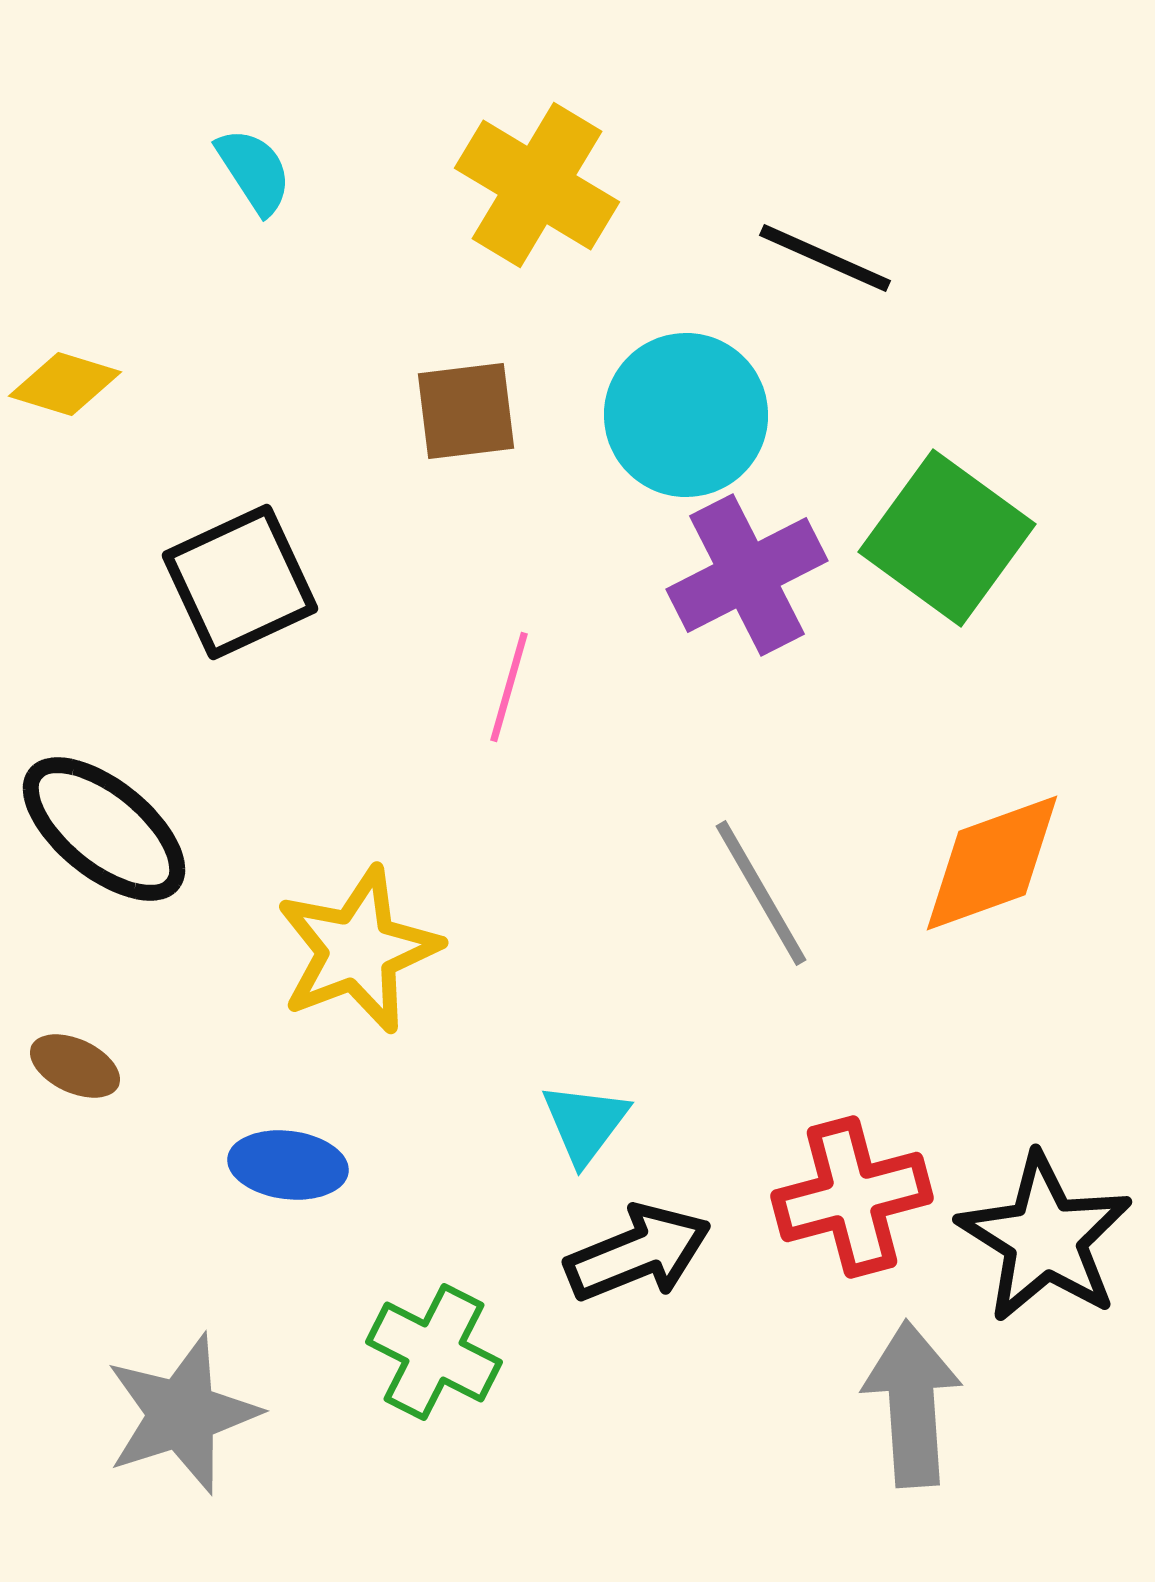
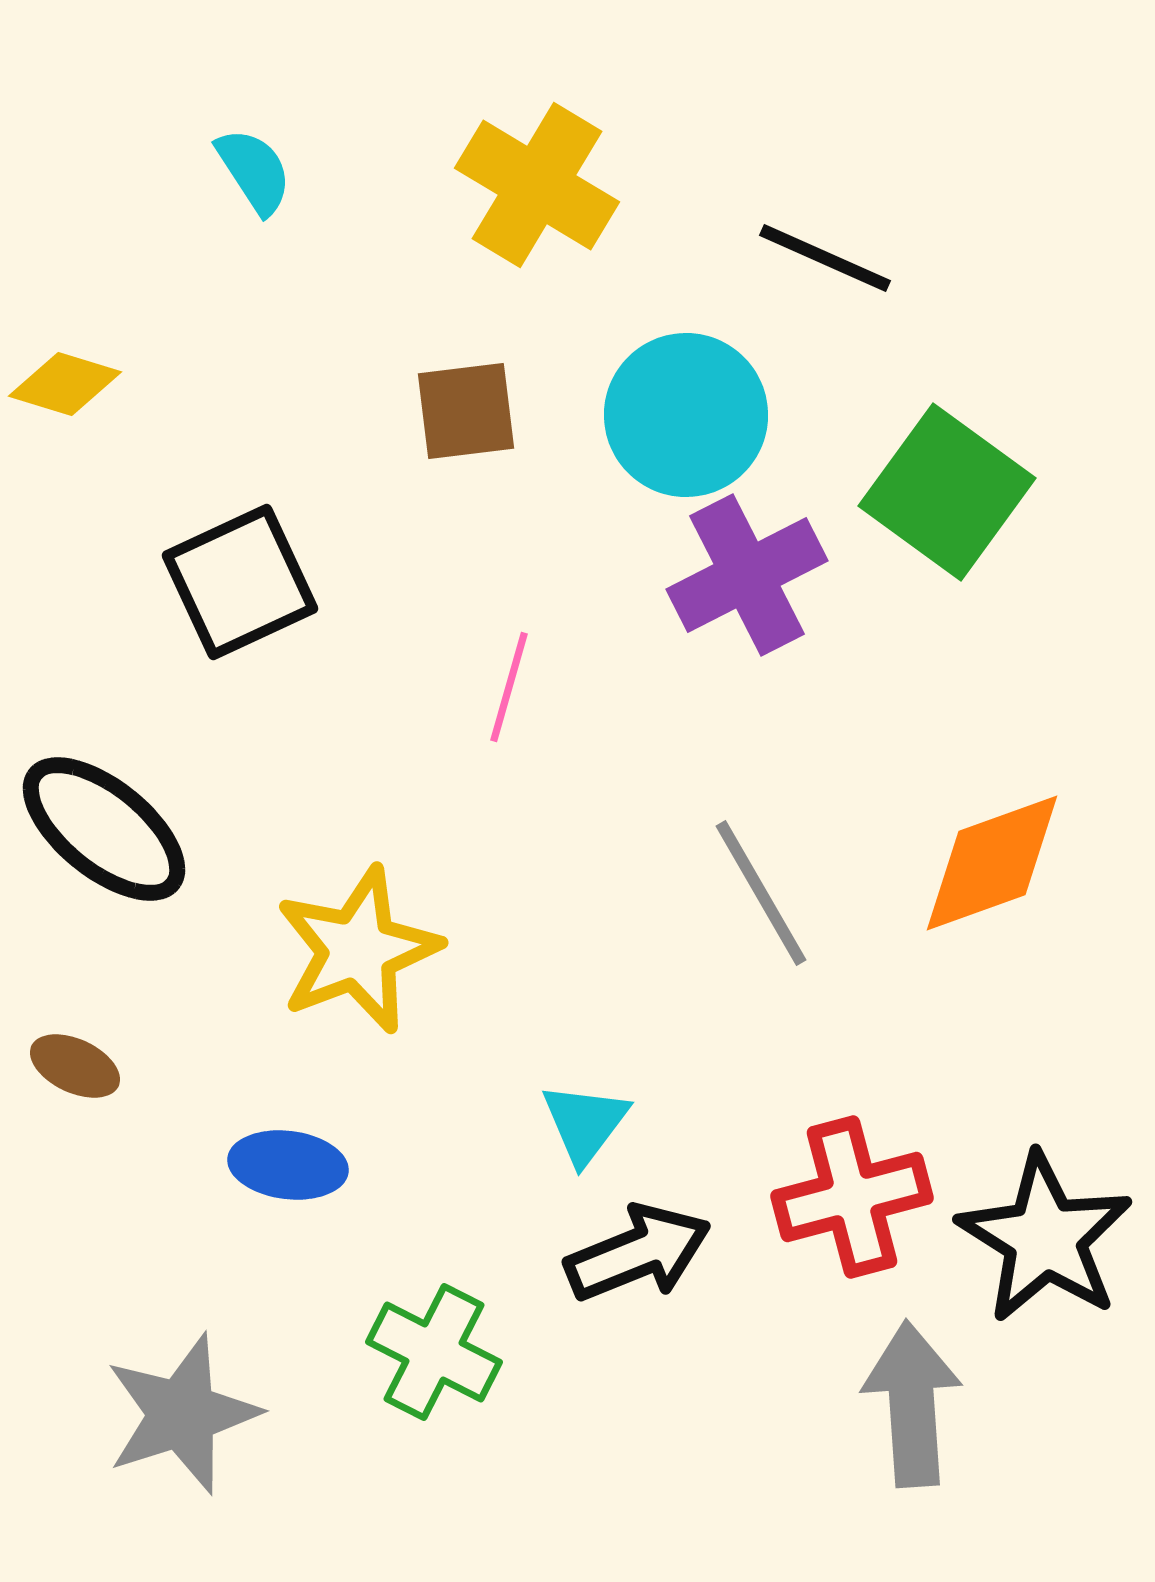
green square: moved 46 px up
